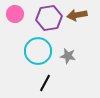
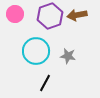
purple hexagon: moved 1 px right, 2 px up; rotated 10 degrees counterclockwise
cyan circle: moved 2 px left
